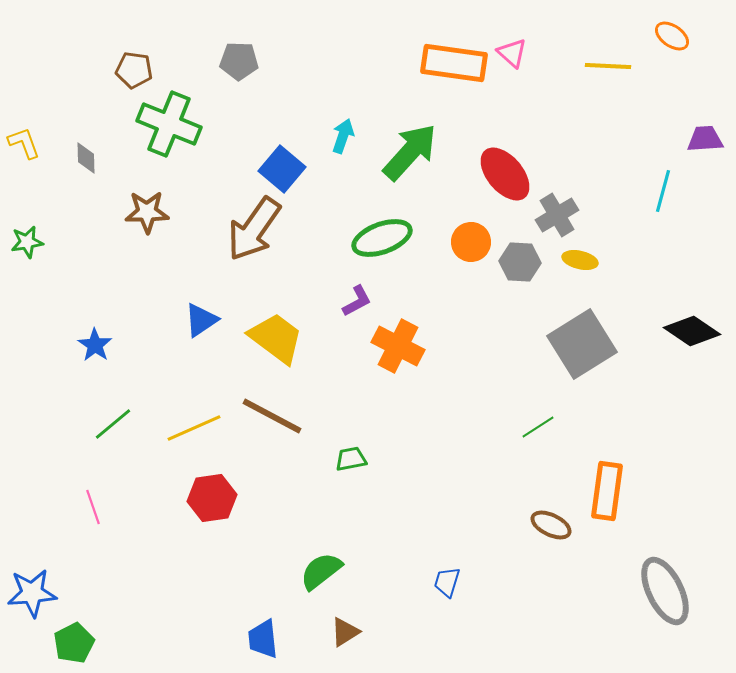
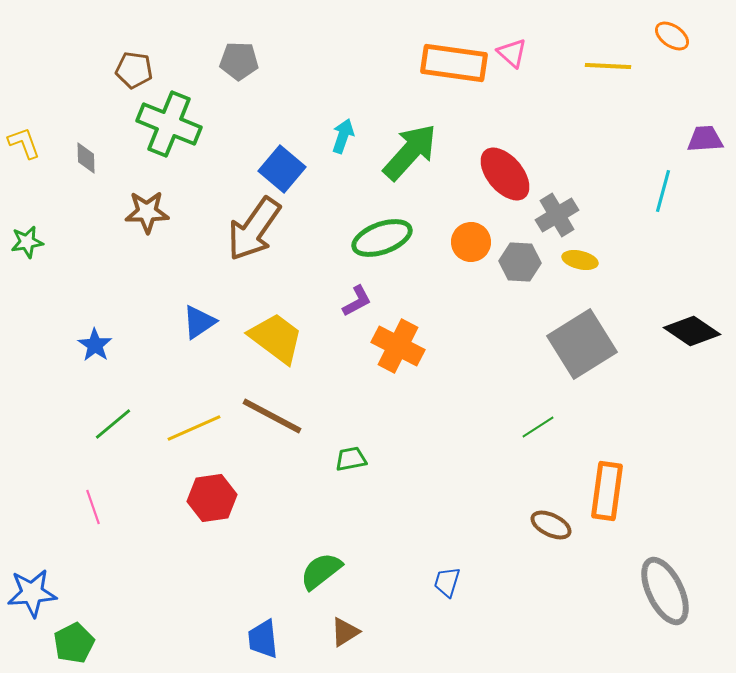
blue triangle at (201, 320): moved 2 px left, 2 px down
